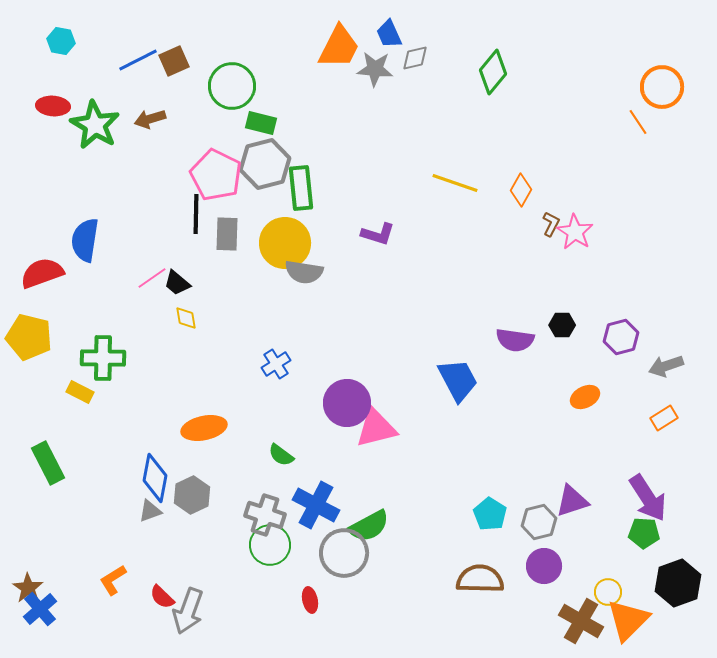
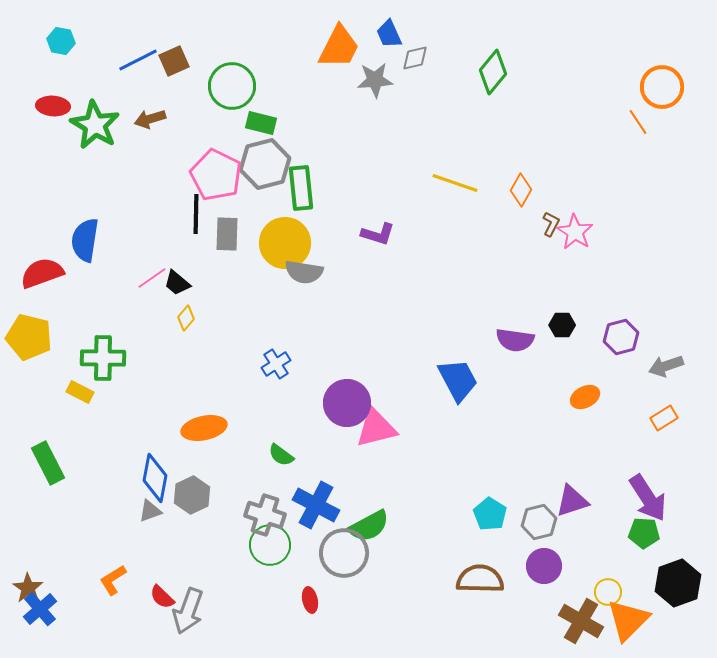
gray star at (375, 69): moved 11 px down; rotated 9 degrees counterclockwise
yellow diamond at (186, 318): rotated 50 degrees clockwise
